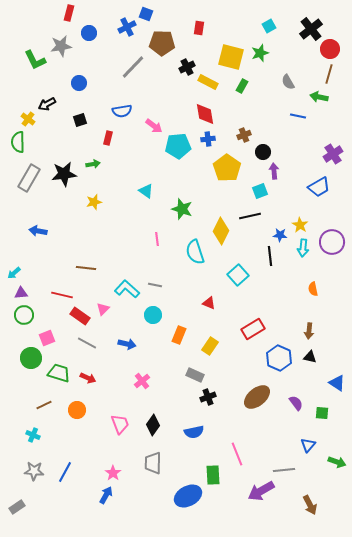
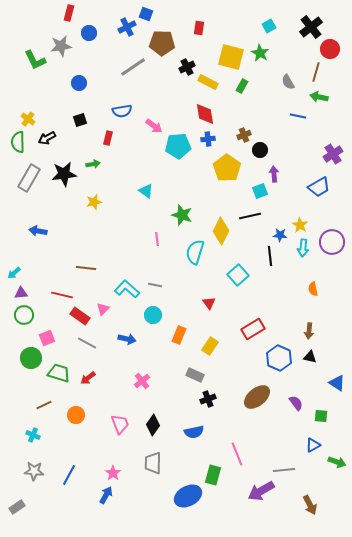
black cross at (311, 29): moved 2 px up
green star at (260, 53): rotated 24 degrees counterclockwise
gray line at (133, 67): rotated 12 degrees clockwise
brown line at (329, 74): moved 13 px left, 2 px up
black arrow at (47, 104): moved 34 px down
black circle at (263, 152): moved 3 px left, 2 px up
purple arrow at (274, 171): moved 3 px down
green star at (182, 209): moved 6 px down
cyan semicircle at (195, 252): rotated 35 degrees clockwise
red triangle at (209, 303): rotated 32 degrees clockwise
blue arrow at (127, 344): moved 5 px up
red arrow at (88, 378): rotated 119 degrees clockwise
black cross at (208, 397): moved 2 px down
orange circle at (77, 410): moved 1 px left, 5 px down
green square at (322, 413): moved 1 px left, 3 px down
blue triangle at (308, 445): moved 5 px right; rotated 21 degrees clockwise
blue line at (65, 472): moved 4 px right, 3 px down
green rectangle at (213, 475): rotated 18 degrees clockwise
